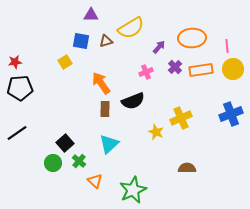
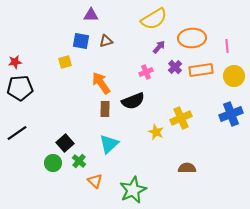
yellow semicircle: moved 23 px right, 9 px up
yellow square: rotated 16 degrees clockwise
yellow circle: moved 1 px right, 7 px down
